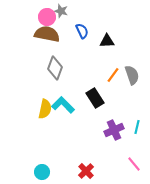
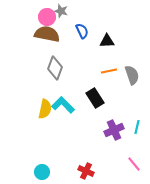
orange line: moved 4 px left, 4 px up; rotated 42 degrees clockwise
red cross: rotated 21 degrees counterclockwise
